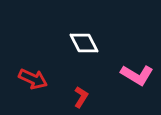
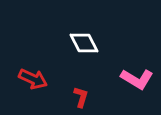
pink L-shape: moved 4 px down
red L-shape: rotated 15 degrees counterclockwise
